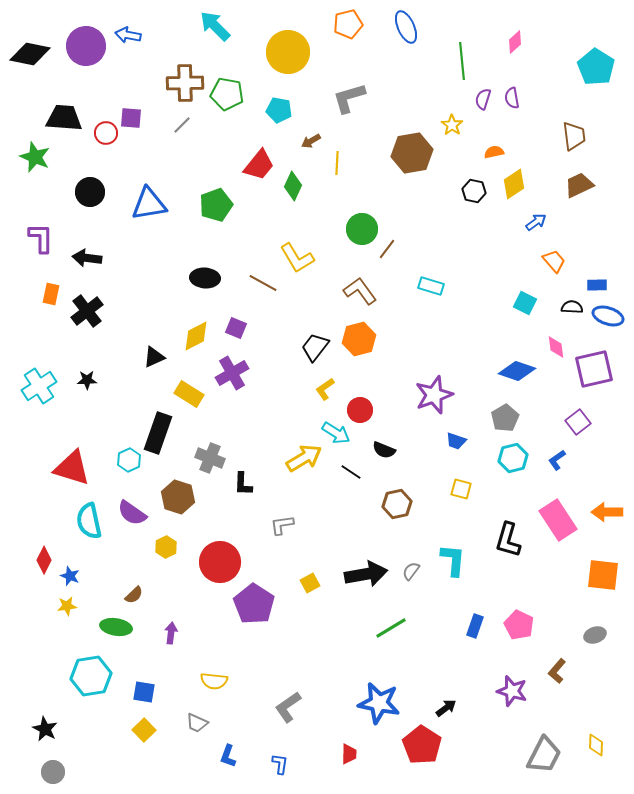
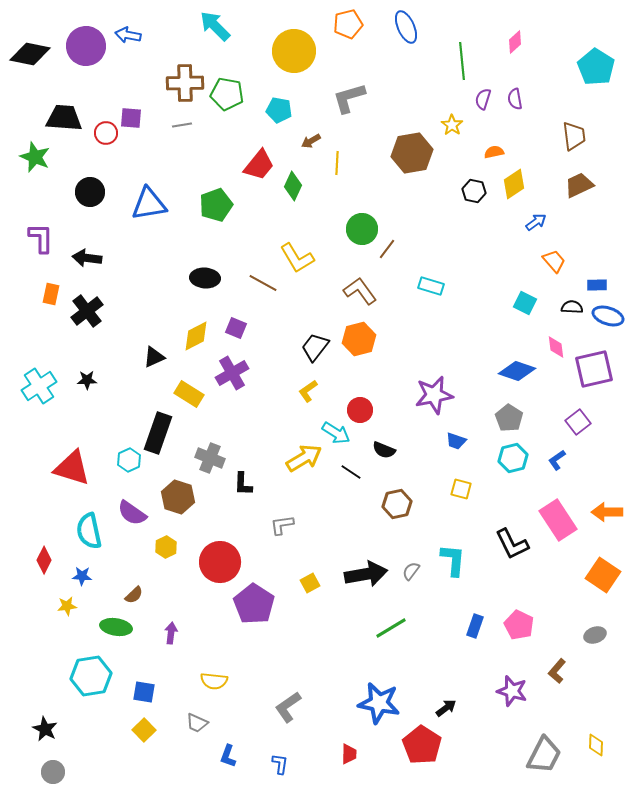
yellow circle at (288, 52): moved 6 px right, 1 px up
purple semicircle at (512, 98): moved 3 px right, 1 px down
gray line at (182, 125): rotated 36 degrees clockwise
yellow L-shape at (325, 389): moved 17 px left, 2 px down
purple star at (434, 395): rotated 9 degrees clockwise
gray pentagon at (505, 418): moved 4 px right; rotated 8 degrees counterclockwise
cyan semicircle at (89, 521): moved 10 px down
black L-shape at (508, 540): moved 4 px right, 4 px down; rotated 42 degrees counterclockwise
orange square at (603, 575): rotated 28 degrees clockwise
blue star at (70, 576): moved 12 px right; rotated 18 degrees counterclockwise
